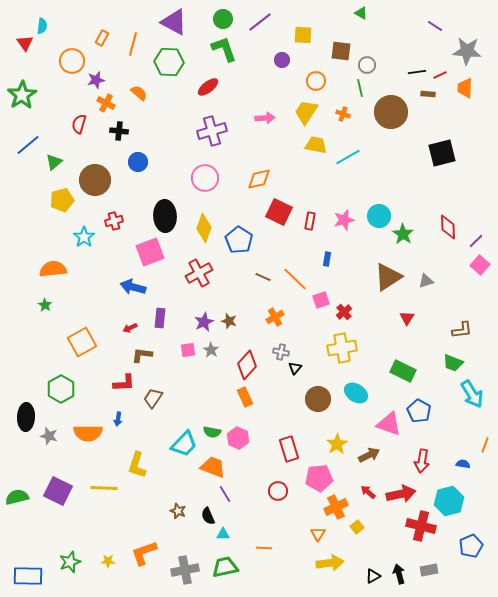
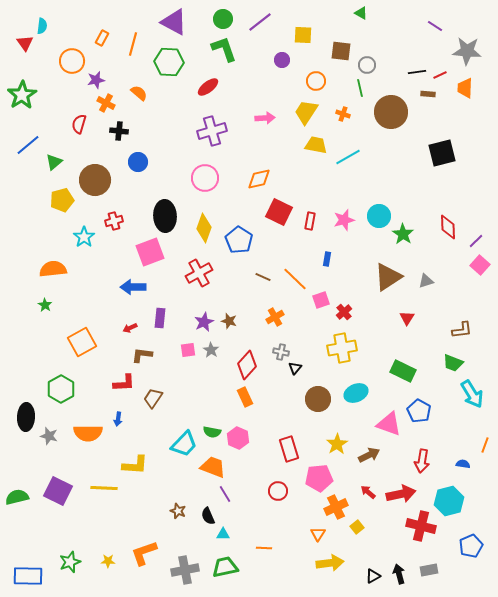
blue arrow at (133, 287): rotated 15 degrees counterclockwise
cyan ellipse at (356, 393): rotated 55 degrees counterclockwise
yellow L-shape at (137, 465): moved 2 px left; rotated 104 degrees counterclockwise
